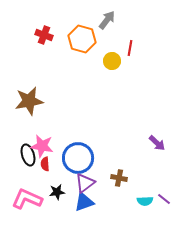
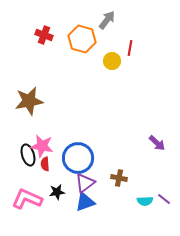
blue triangle: moved 1 px right
